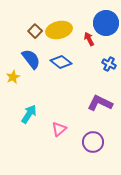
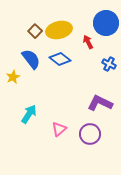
red arrow: moved 1 px left, 3 px down
blue diamond: moved 1 px left, 3 px up
purple circle: moved 3 px left, 8 px up
